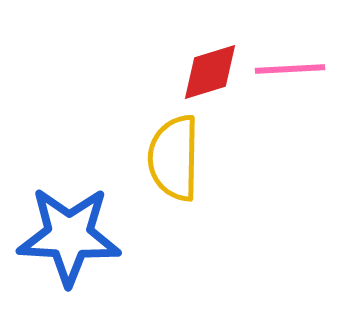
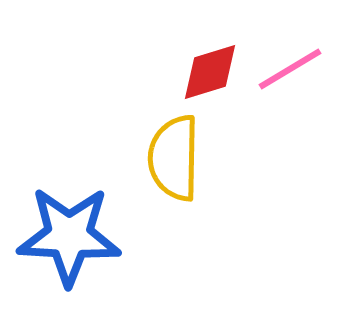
pink line: rotated 28 degrees counterclockwise
